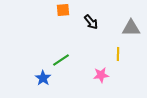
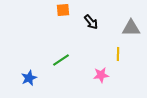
blue star: moved 14 px left; rotated 14 degrees clockwise
